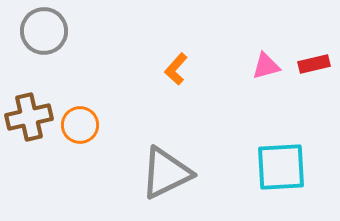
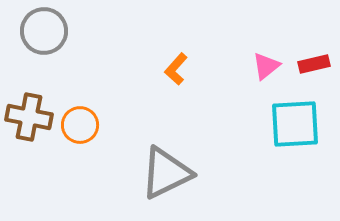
pink triangle: rotated 24 degrees counterclockwise
brown cross: rotated 24 degrees clockwise
cyan square: moved 14 px right, 43 px up
